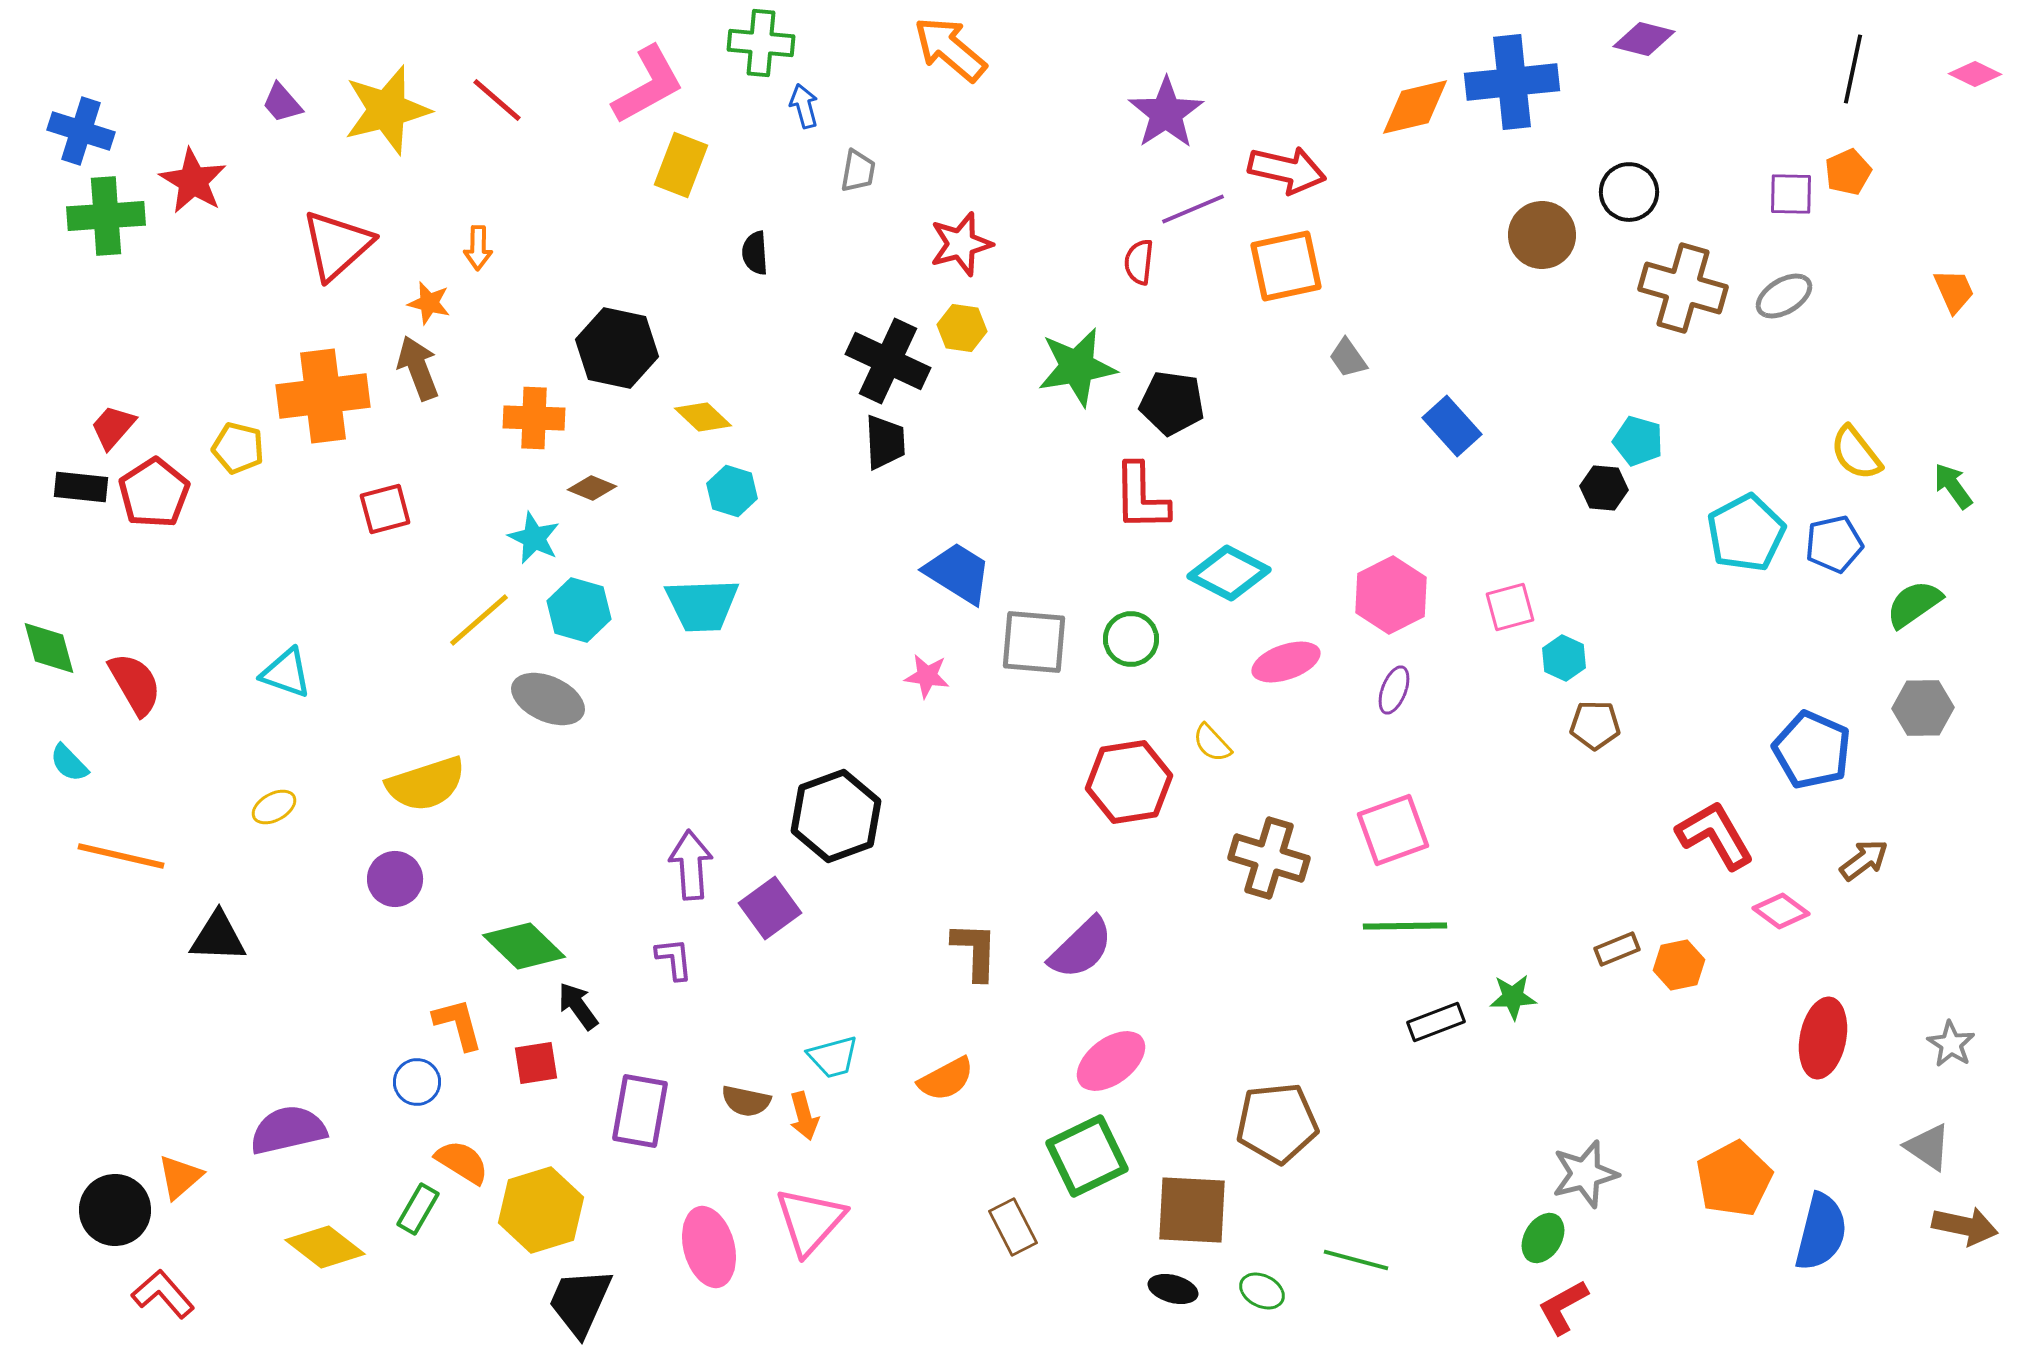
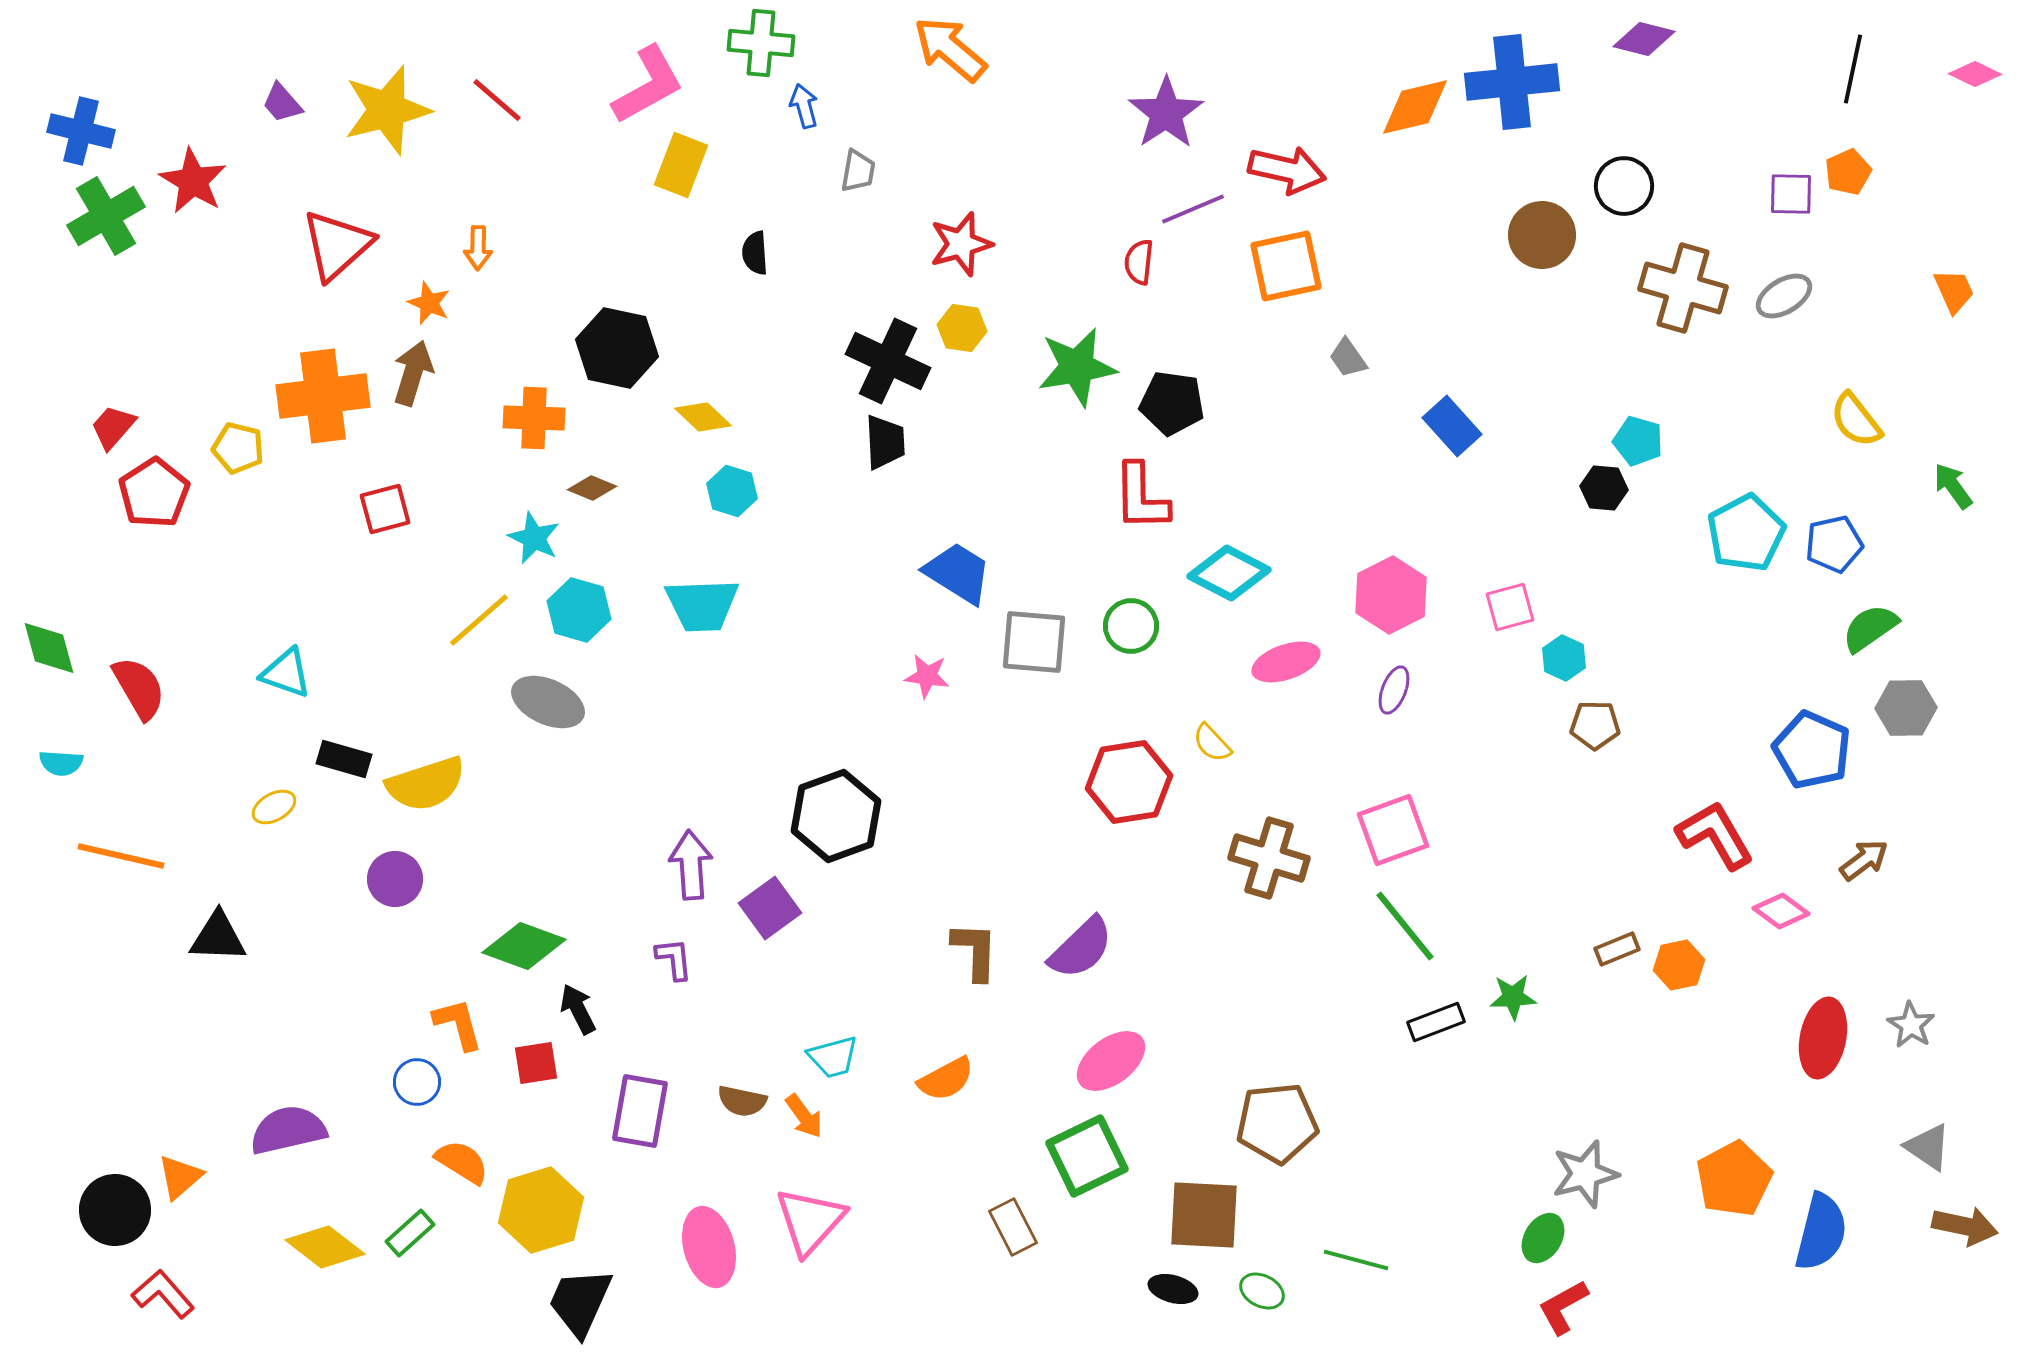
blue cross at (81, 131): rotated 4 degrees counterclockwise
black circle at (1629, 192): moved 5 px left, 6 px up
green cross at (106, 216): rotated 26 degrees counterclockwise
orange star at (429, 303): rotated 9 degrees clockwise
brown arrow at (418, 368): moved 5 px left, 5 px down; rotated 38 degrees clockwise
yellow semicircle at (1856, 453): moved 33 px up
black rectangle at (81, 487): moved 263 px right, 272 px down; rotated 10 degrees clockwise
green semicircle at (1914, 604): moved 44 px left, 24 px down
green circle at (1131, 639): moved 13 px up
red semicircle at (135, 684): moved 4 px right, 4 px down
gray ellipse at (548, 699): moved 3 px down
gray hexagon at (1923, 708): moved 17 px left
cyan semicircle at (69, 763): moved 8 px left; rotated 42 degrees counterclockwise
green line at (1405, 926): rotated 52 degrees clockwise
green diamond at (524, 946): rotated 24 degrees counterclockwise
black arrow at (578, 1006): moved 3 px down; rotated 9 degrees clockwise
gray star at (1951, 1044): moved 40 px left, 19 px up
brown semicircle at (746, 1101): moved 4 px left
orange arrow at (804, 1116): rotated 21 degrees counterclockwise
green rectangle at (418, 1209): moved 8 px left, 24 px down; rotated 18 degrees clockwise
brown square at (1192, 1210): moved 12 px right, 5 px down
